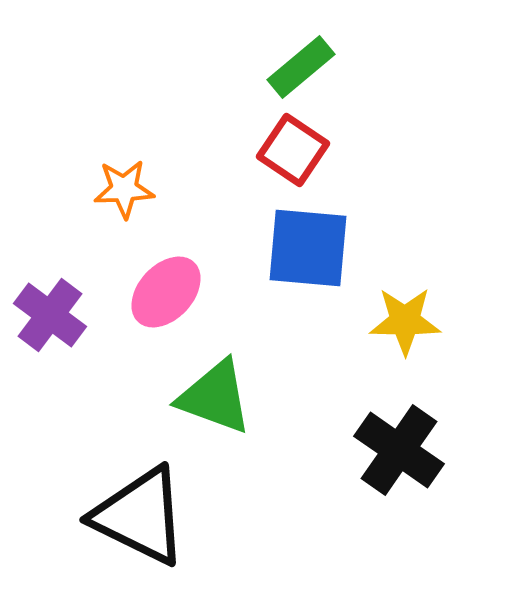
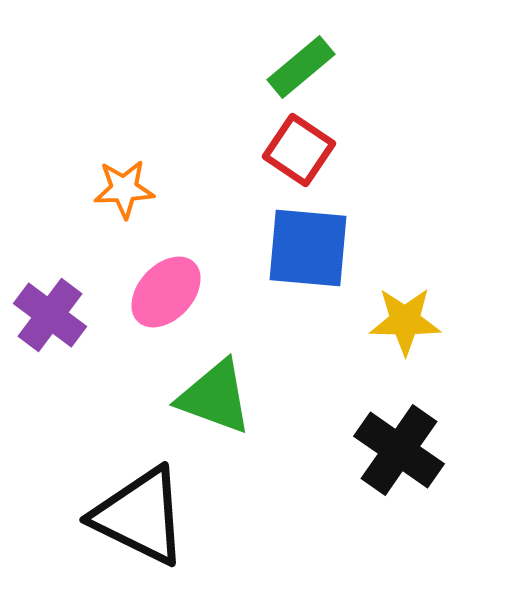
red square: moved 6 px right
